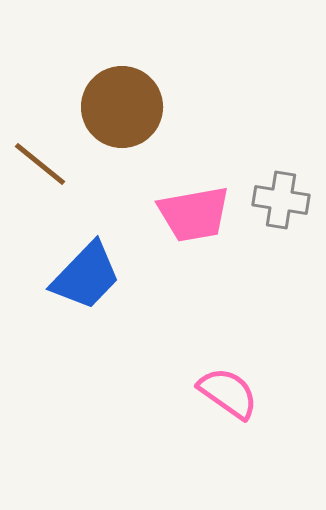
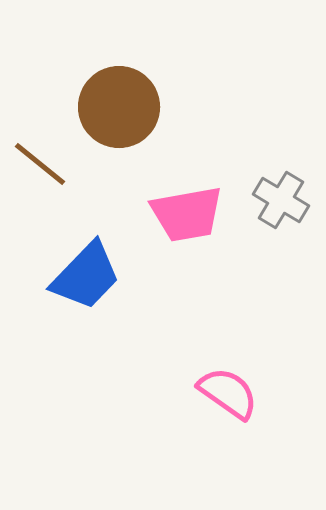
brown circle: moved 3 px left
gray cross: rotated 22 degrees clockwise
pink trapezoid: moved 7 px left
